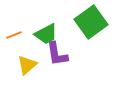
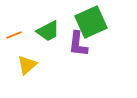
green square: rotated 12 degrees clockwise
green trapezoid: moved 2 px right, 3 px up
purple L-shape: moved 21 px right, 10 px up; rotated 16 degrees clockwise
